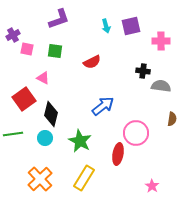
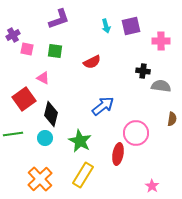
yellow rectangle: moved 1 px left, 3 px up
